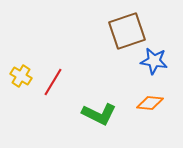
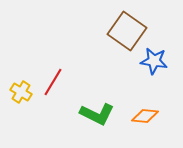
brown square: rotated 36 degrees counterclockwise
yellow cross: moved 16 px down
orange diamond: moved 5 px left, 13 px down
green L-shape: moved 2 px left
